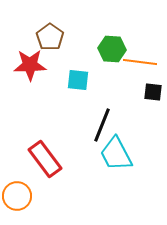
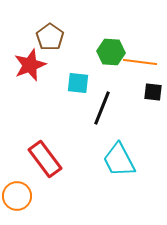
green hexagon: moved 1 px left, 3 px down
red star: rotated 20 degrees counterclockwise
cyan square: moved 3 px down
black line: moved 17 px up
cyan trapezoid: moved 3 px right, 6 px down
